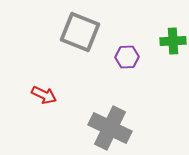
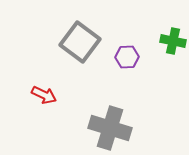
gray square: moved 10 px down; rotated 15 degrees clockwise
green cross: rotated 15 degrees clockwise
gray cross: rotated 9 degrees counterclockwise
